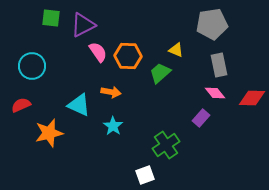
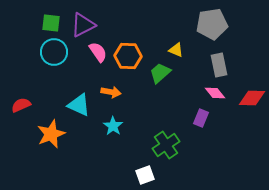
green square: moved 5 px down
cyan circle: moved 22 px right, 14 px up
purple rectangle: rotated 18 degrees counterclockwise
orange star: moved 2 px right, 1 px down; rotated 8 degrees counterclockwise
